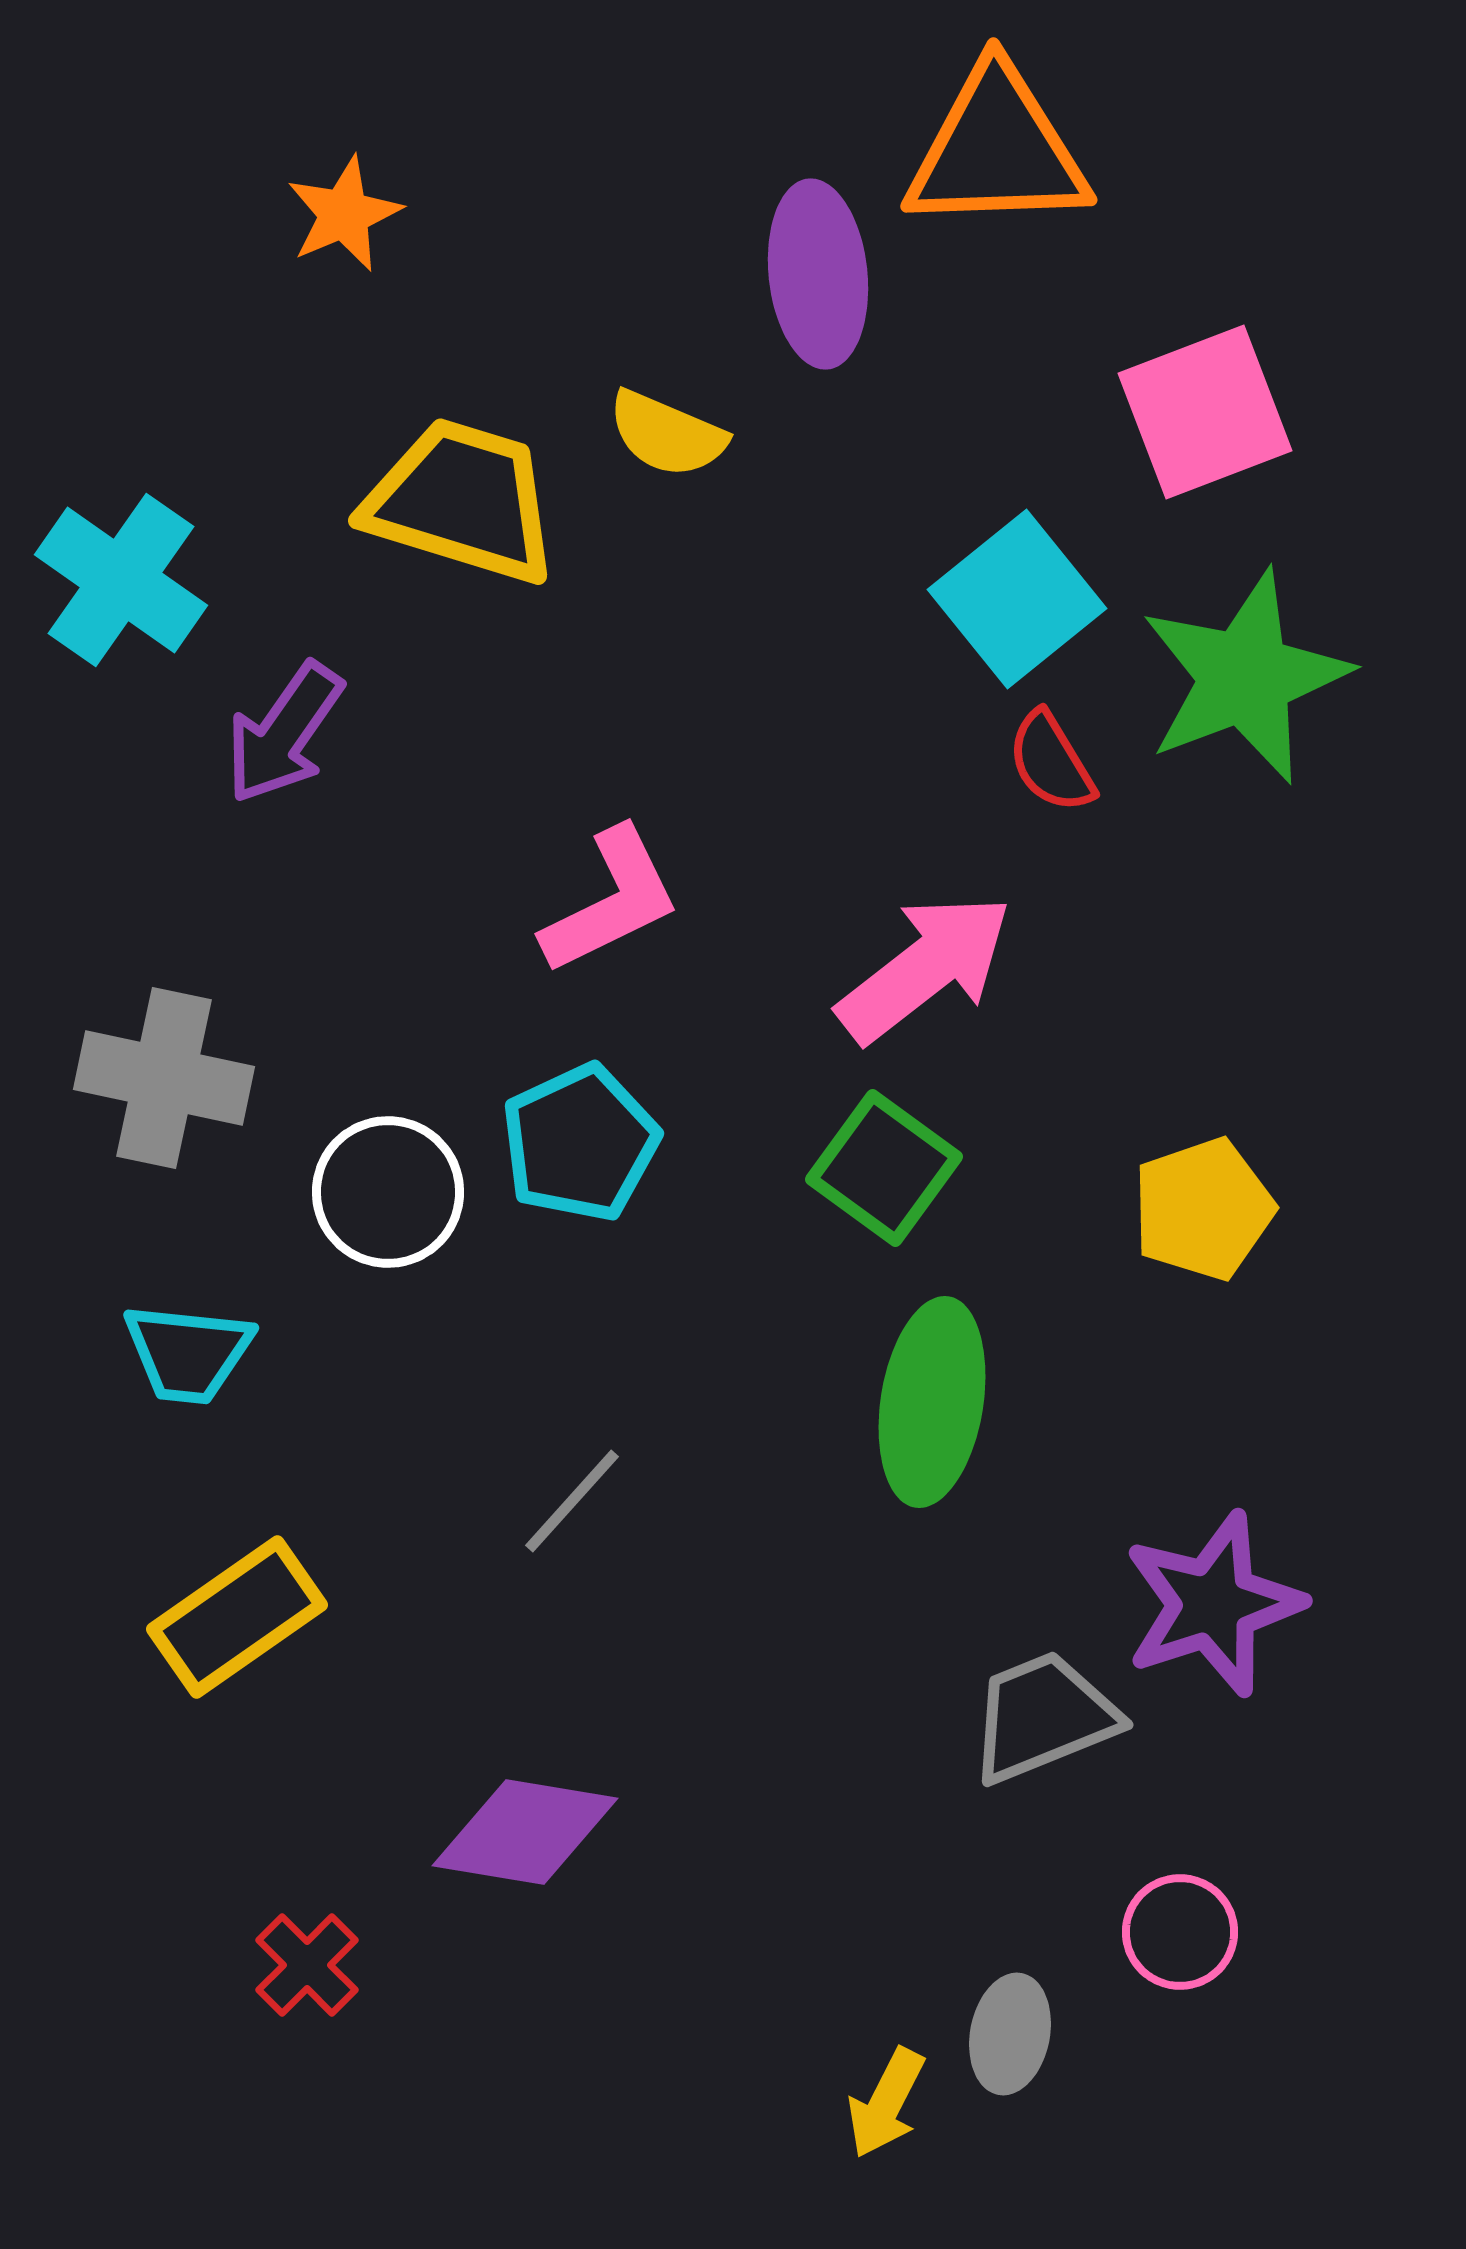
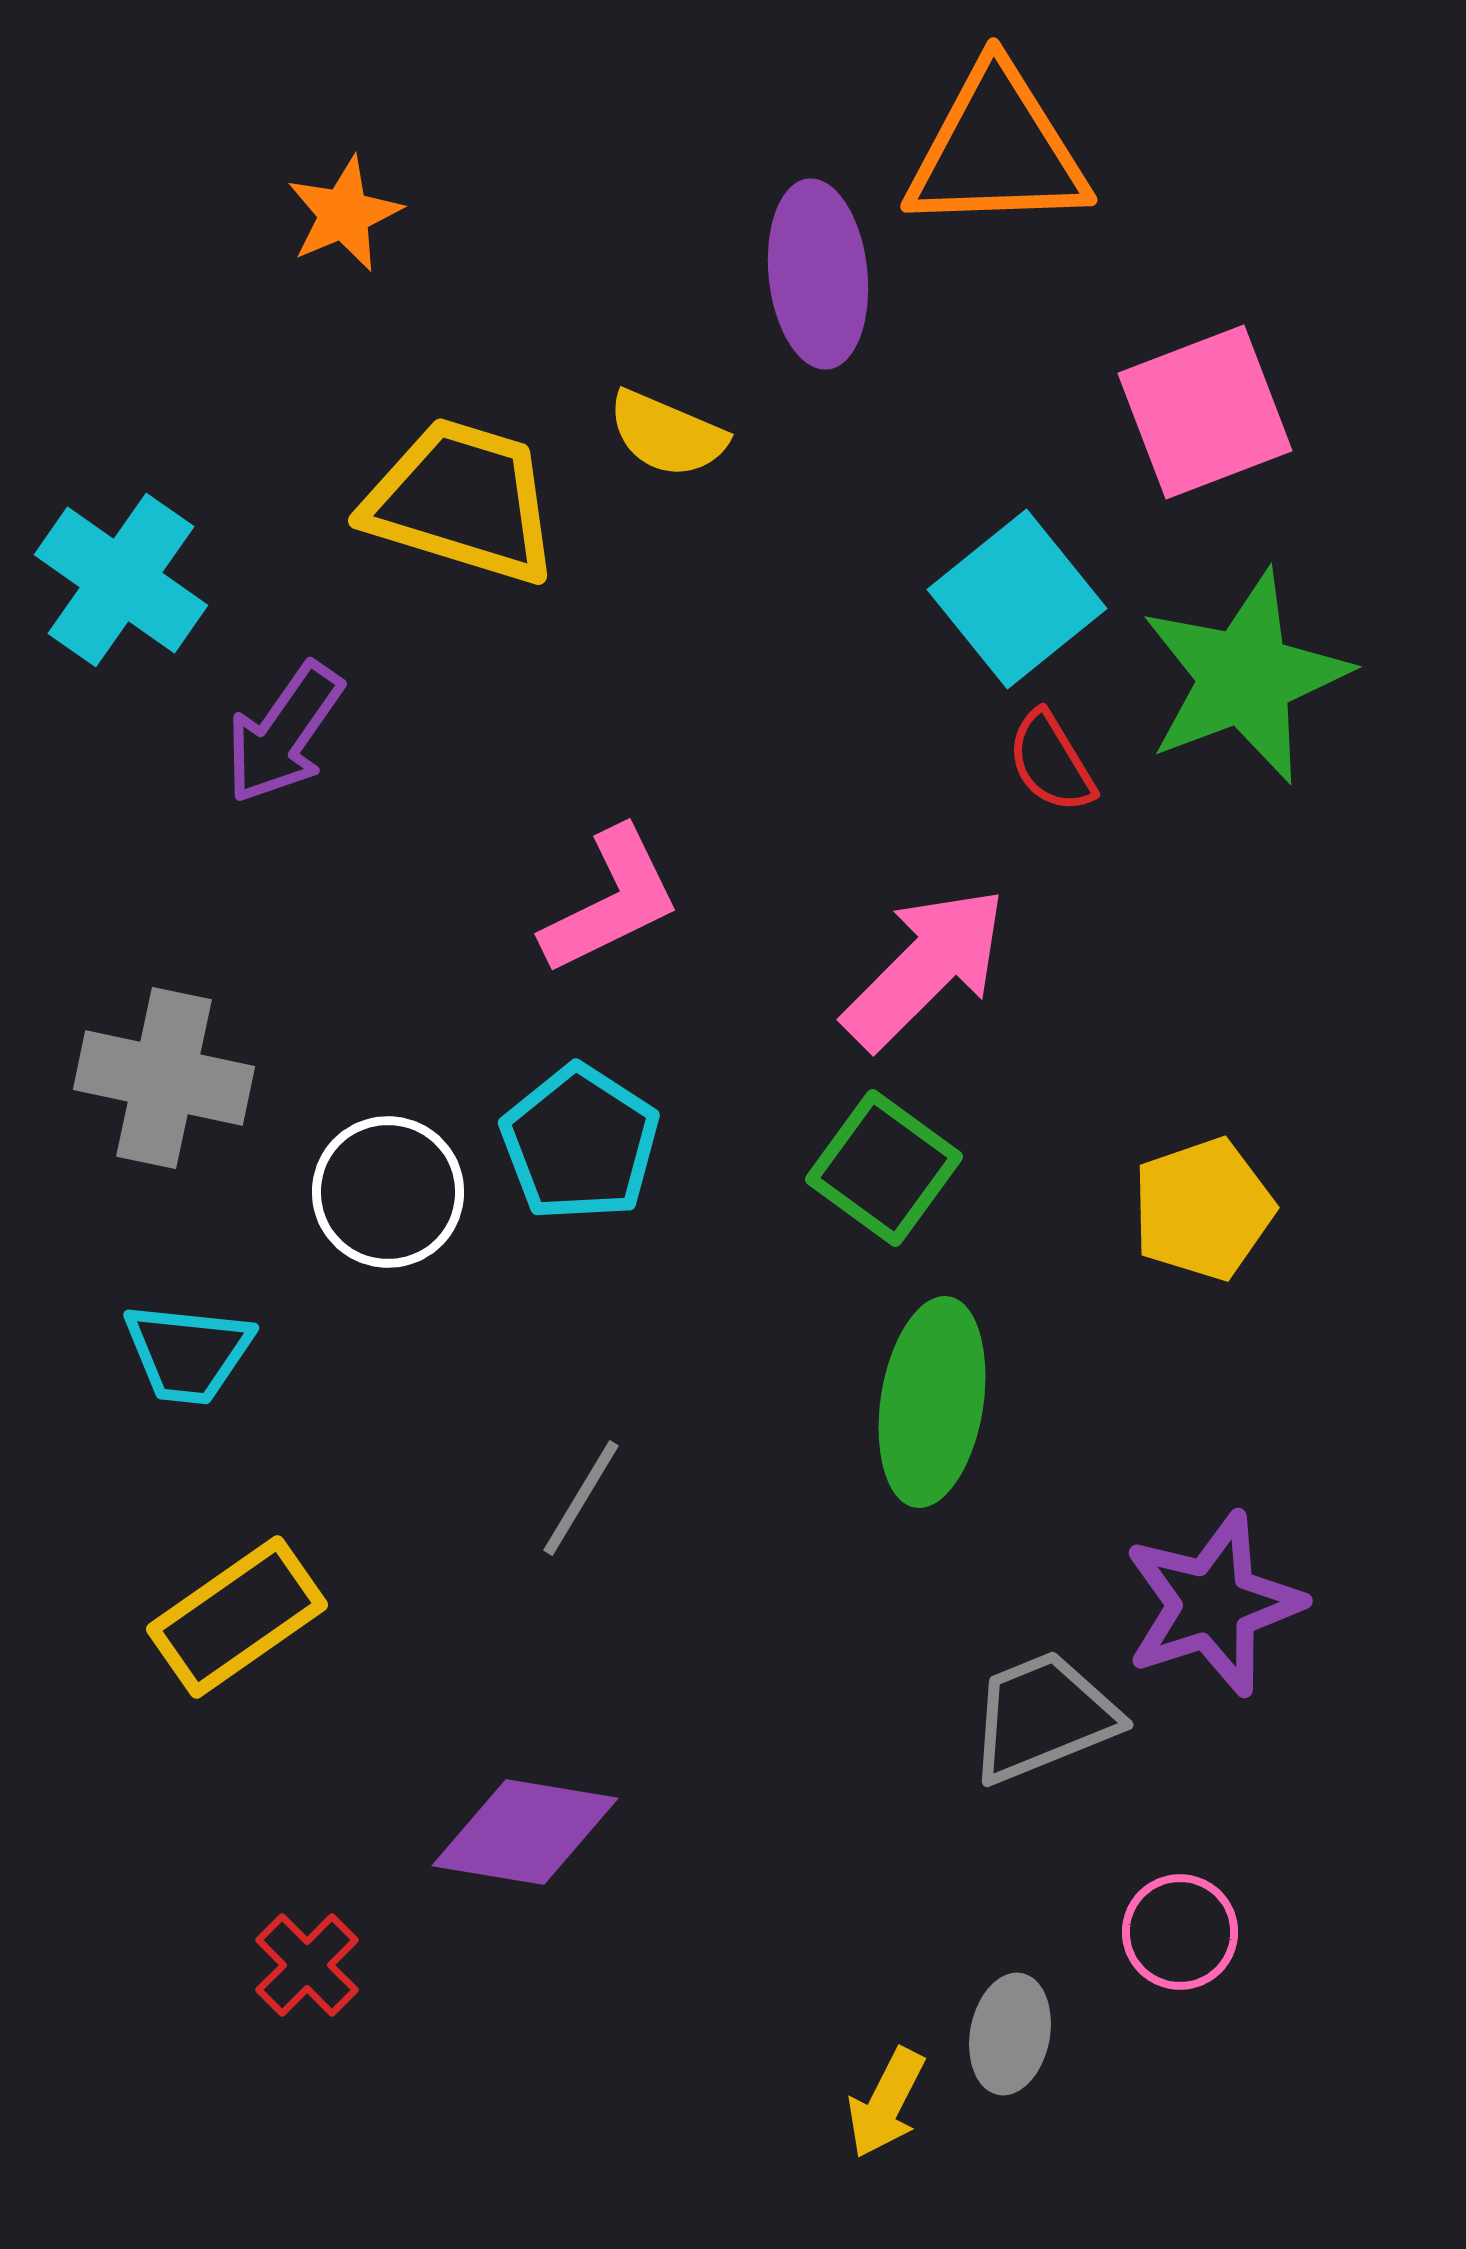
pink arrow: rotated 7 degrees counterclockwise
cyan pentagon: rotated 14 degrees counterclockwise
gray line: moved 9 px right, 3 px up; rotated 11 degrees counterclockwise
